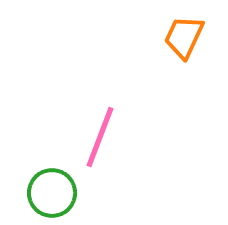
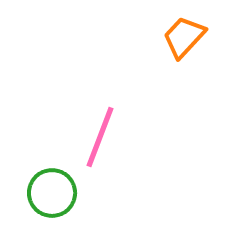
orange trapezoid: rotated 18 degrees clockwise
